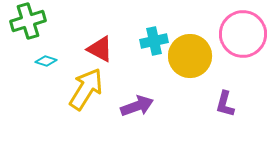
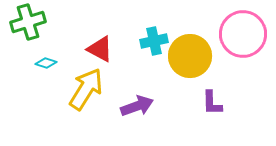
green cross: moved 1 px down
cyan diamond: moved 2 px down
purple L-shape: moved 13 px left, 1 px up; rotated 16 degrees counterclockwise
